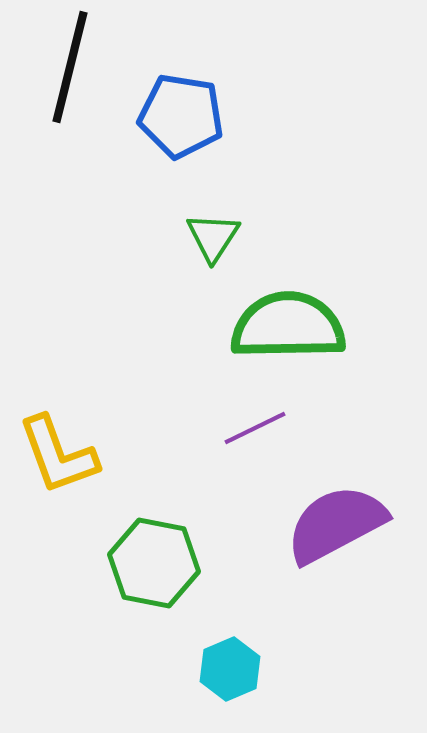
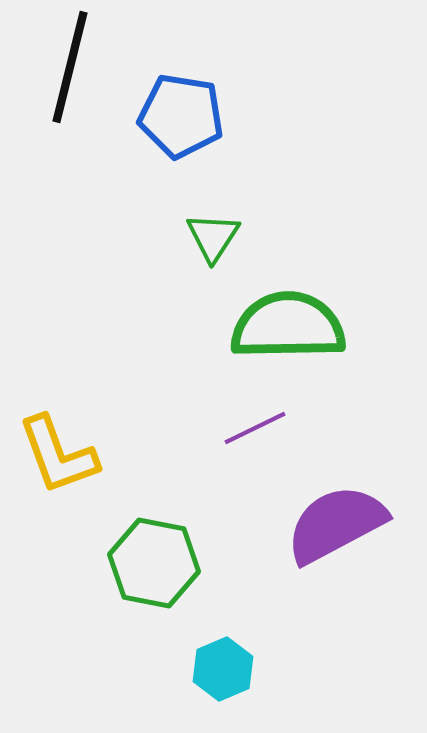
cyan hexagon: moved 7 px left
